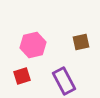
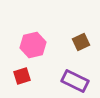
brown square: rotated 12 degrees counterclockwise
purple rectangle: moved 11 px right; rotated 36 degrees counterclockwise
